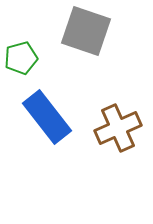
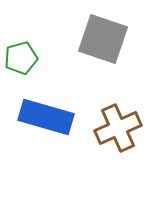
gray square: moved 17 px right, 8 px down
blue rectangle: moved 1 px left; rotated 36 degrees counterclockwise
